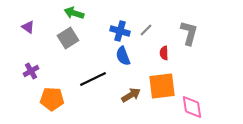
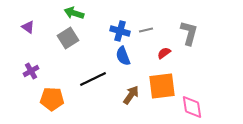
gray line: rotated 32 degrees clockwise
red semicircle: rotated 56 degrees clockwise
brown arrow: rotated 24 degrees counterclockwise
